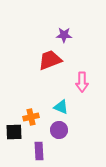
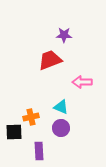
pink arrow: rotated 90 degrees clockwise
purple circle: moved 2 px right, 2 px up
